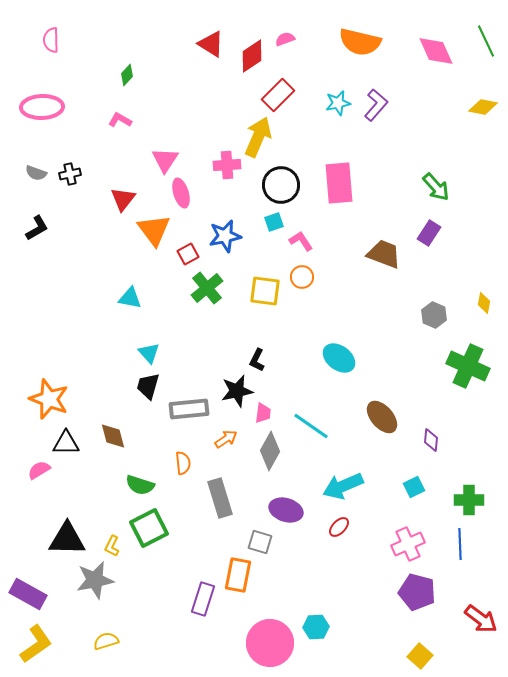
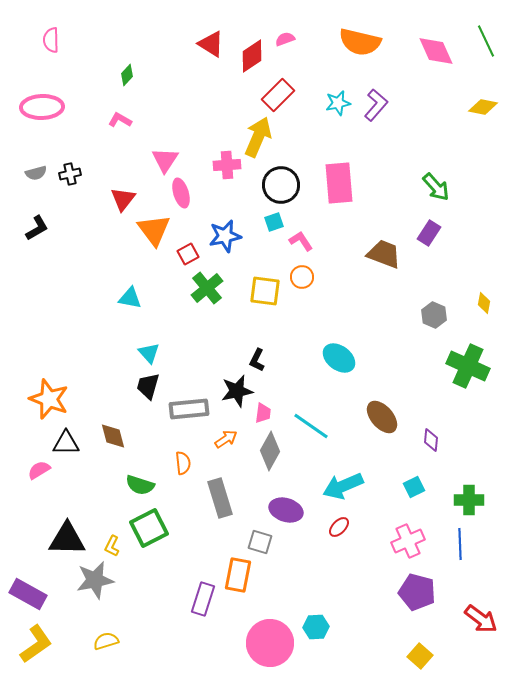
gray semicircle at (36, 173): rotated 35 degrees counterclockwise
pink cross at (408, 544): moved 3 px up
